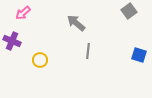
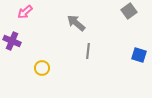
pink arrow: moved 2 px right, 1 px up
yellow circle: moved 2 px right, 8 px down
